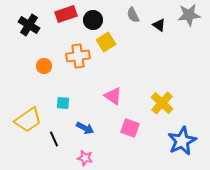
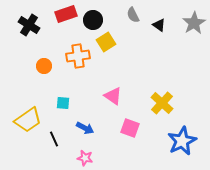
gray star: moved 5 px right, 8 px down; rotated 25 degrees counterclockwise
